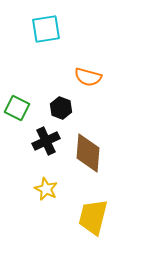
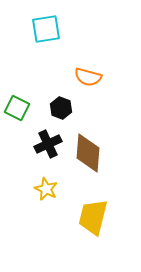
black cross: moved 2 px right, 3 px down
